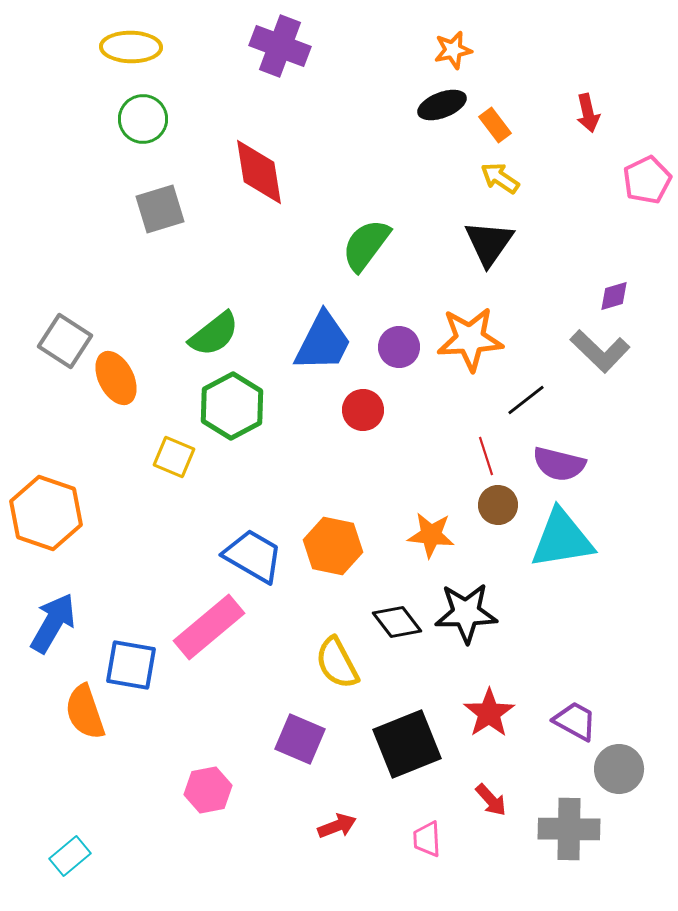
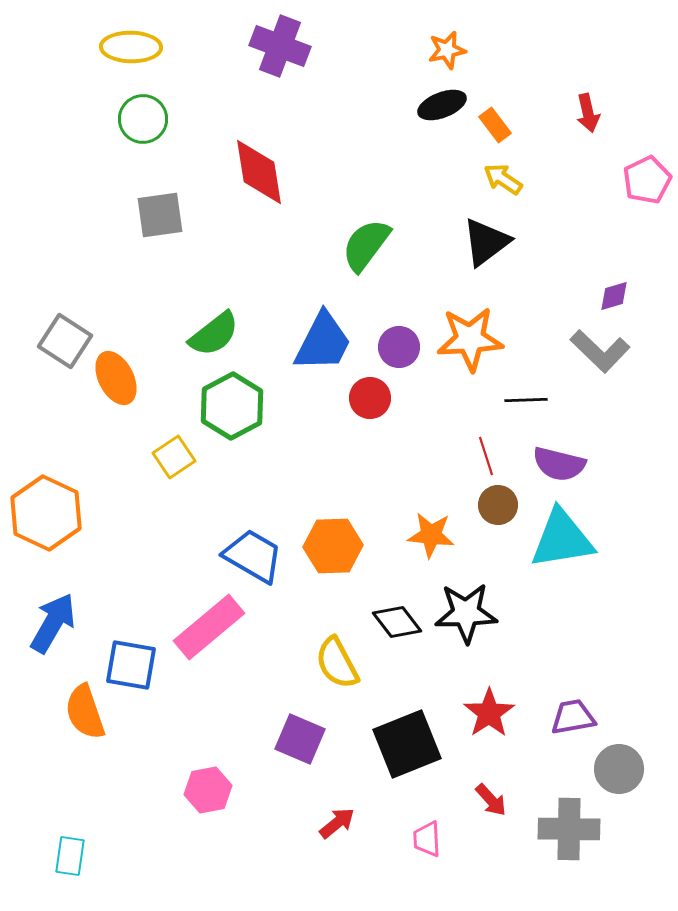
orange star at (453, 50): moved 6 px left
yellow arrow at (500, 178): moved 3 px right, 1 px down
gray square at (160, 209): moved 6 px down; rotated 9 degrees clockwise
black triangle at (489, 243): moved 3 px left, 1 px up; rotated 18 degrees clockwise
black line at (526, 400): rotated 36 degrees clockwise
red circle at (363, 410): moved 7 px right, 12 px up
yellow square at (174, 457): rotated 33 degrees clockwise
orange hexagon at (46, 513): rotated 6 degrees clockwise
orange hexagon at (333, 546): rotated 14 degrees counterclockwise
purple trapezoid at (575, 721): moved 2 px left, 4 px up; rotated 39 degrees counterclockwise
red arrow at (337, 826): moved 3 px up; rotated 18 degrees counterclockwise
cyan rectangle at (70, 856): rotated 42 degrees counterclockwise
